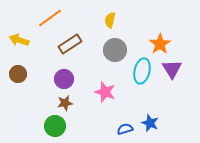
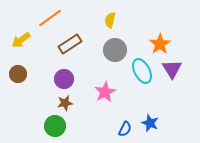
yellow arrow: moved 2 px right; rotated 54 degrees counterclockwise
cyan ellipse: rotated 40 degrees counterclockwise
pink star: rotated 25 degrees clockwise
blue semicircle: rotated 133 degrees clockwise
